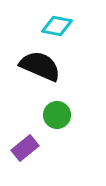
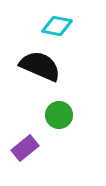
green circle: moved 2 px right
